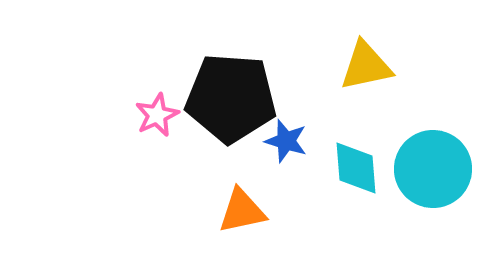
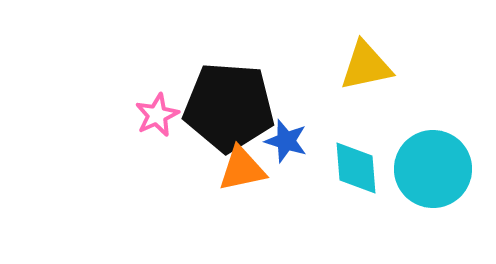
black pentagon: moved 2 px left, 9 px down
orange triangle: moved 42 px up
